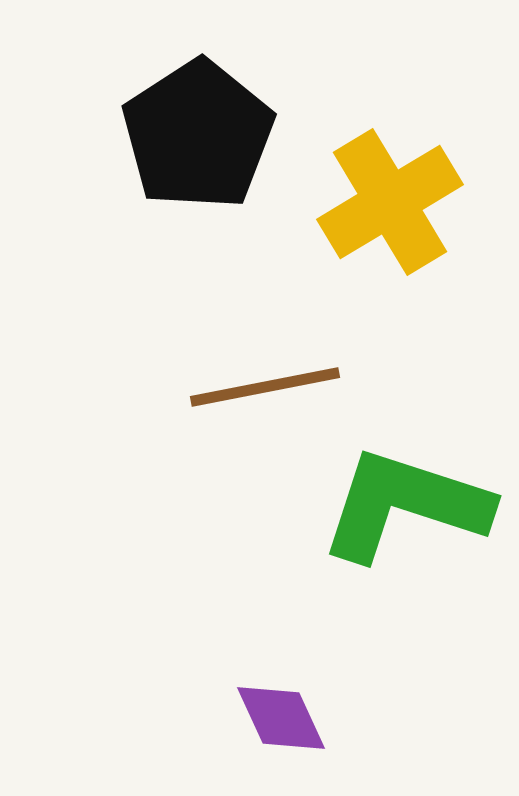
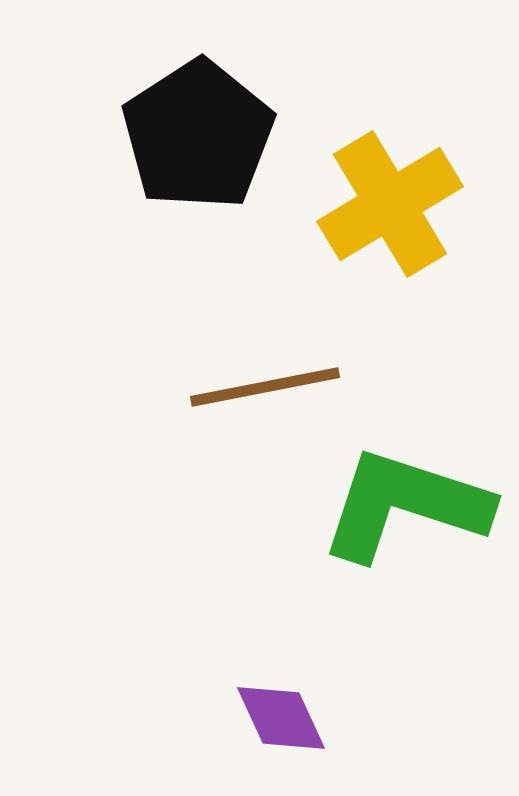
yellow cross: moved 2 px down
